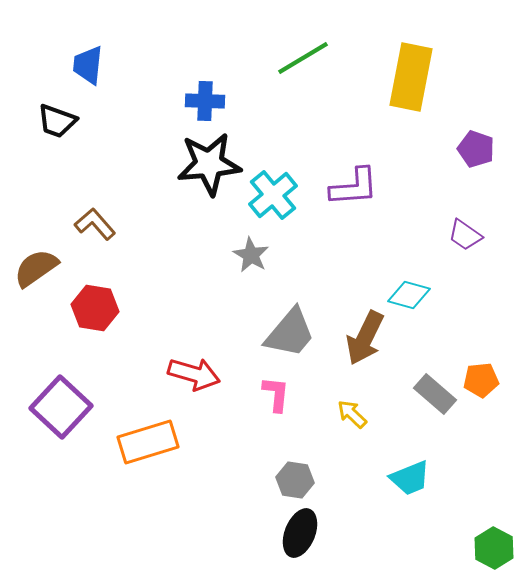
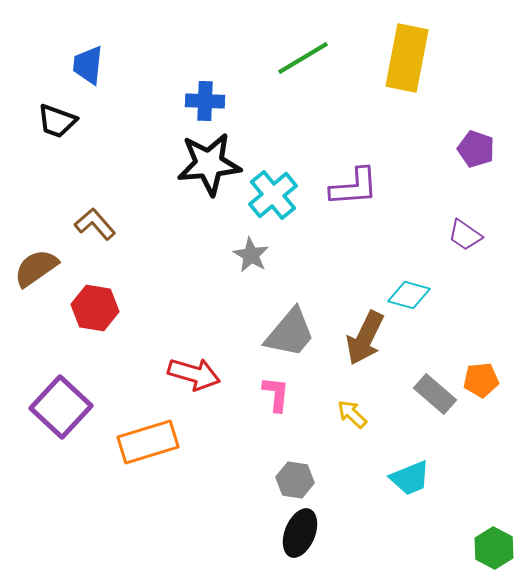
yellow rectangle: moved 4 px left, 19 px up
